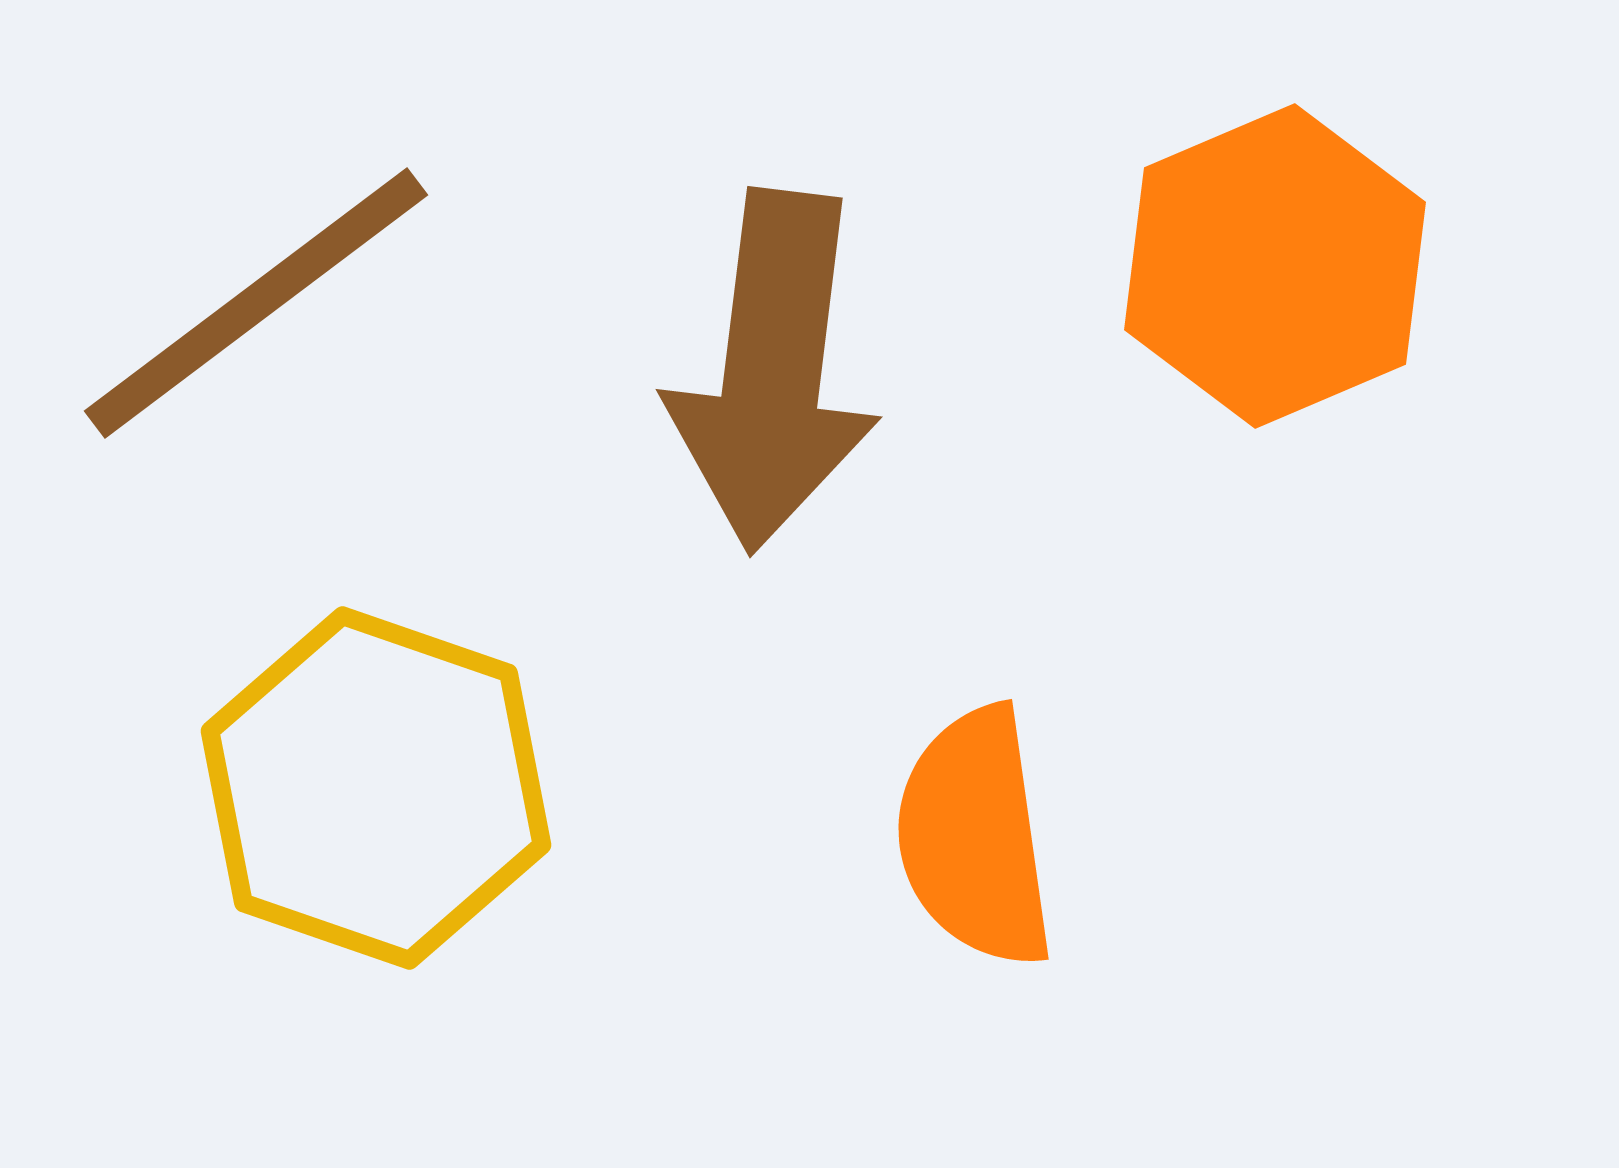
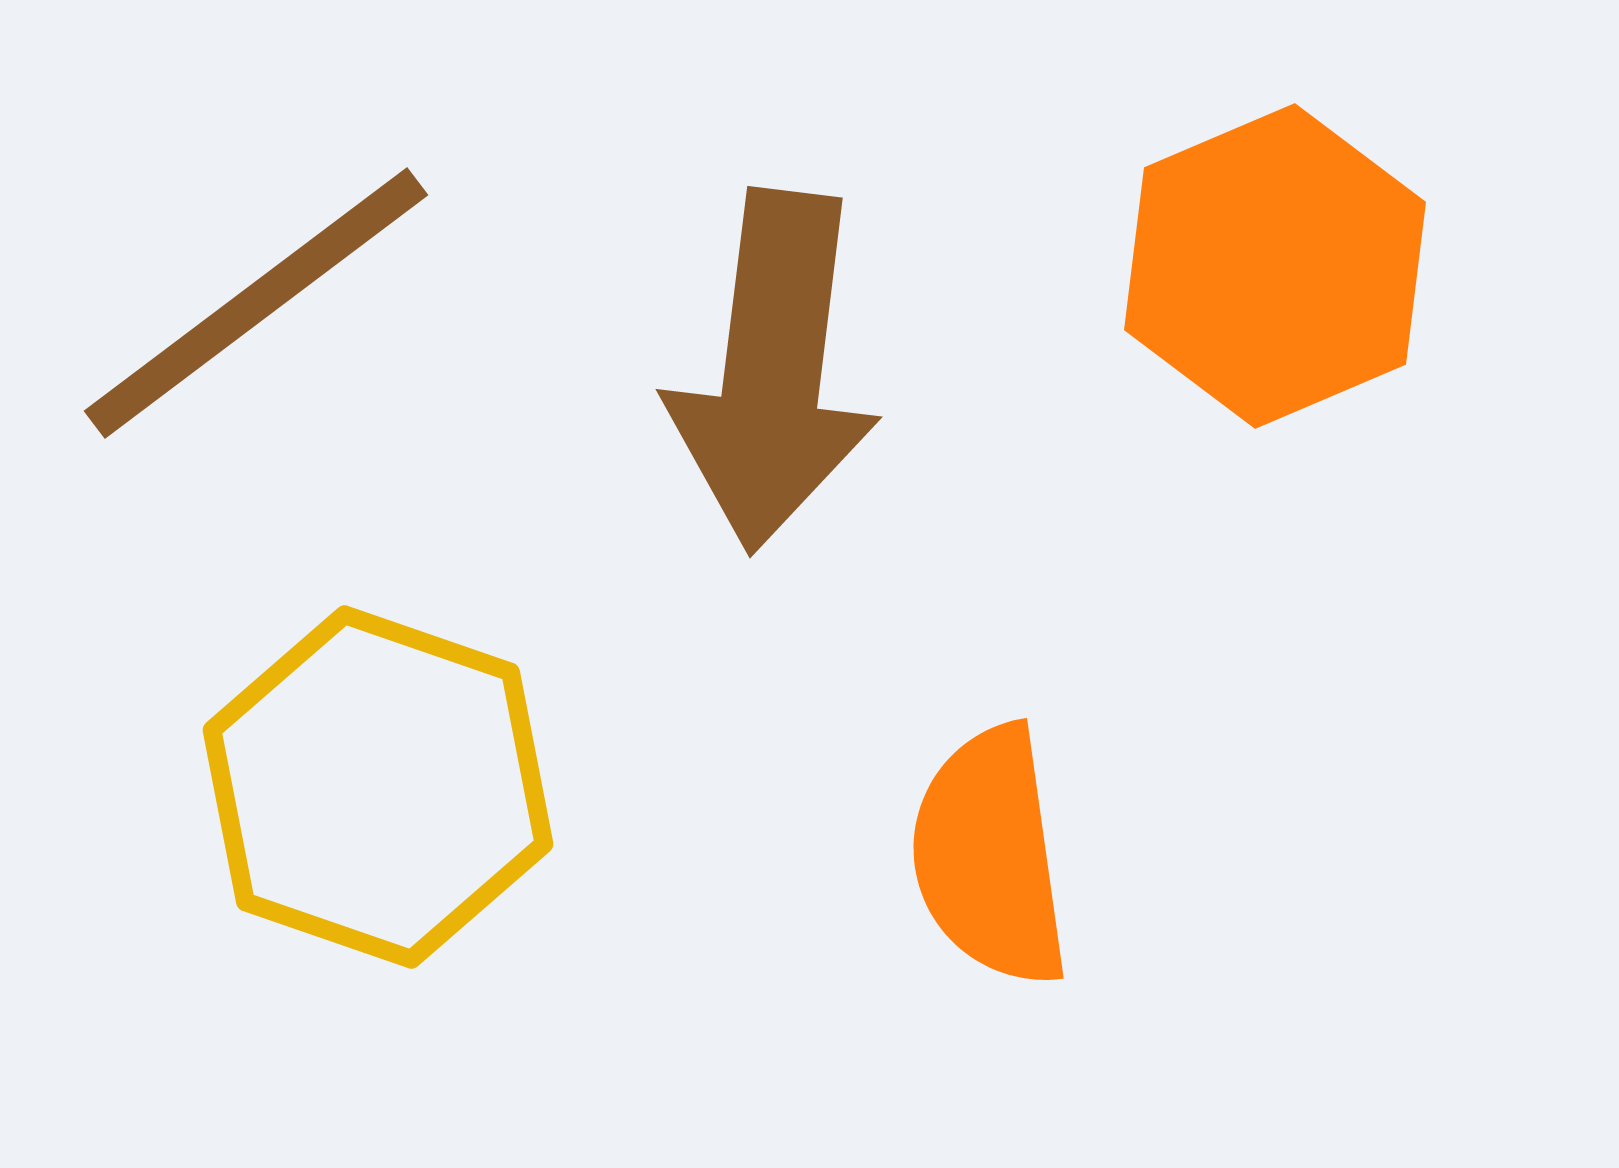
yellow hexagon: moved 2 px right, 1 px up
orange semicircle: moved 15 px right, 19 px down
